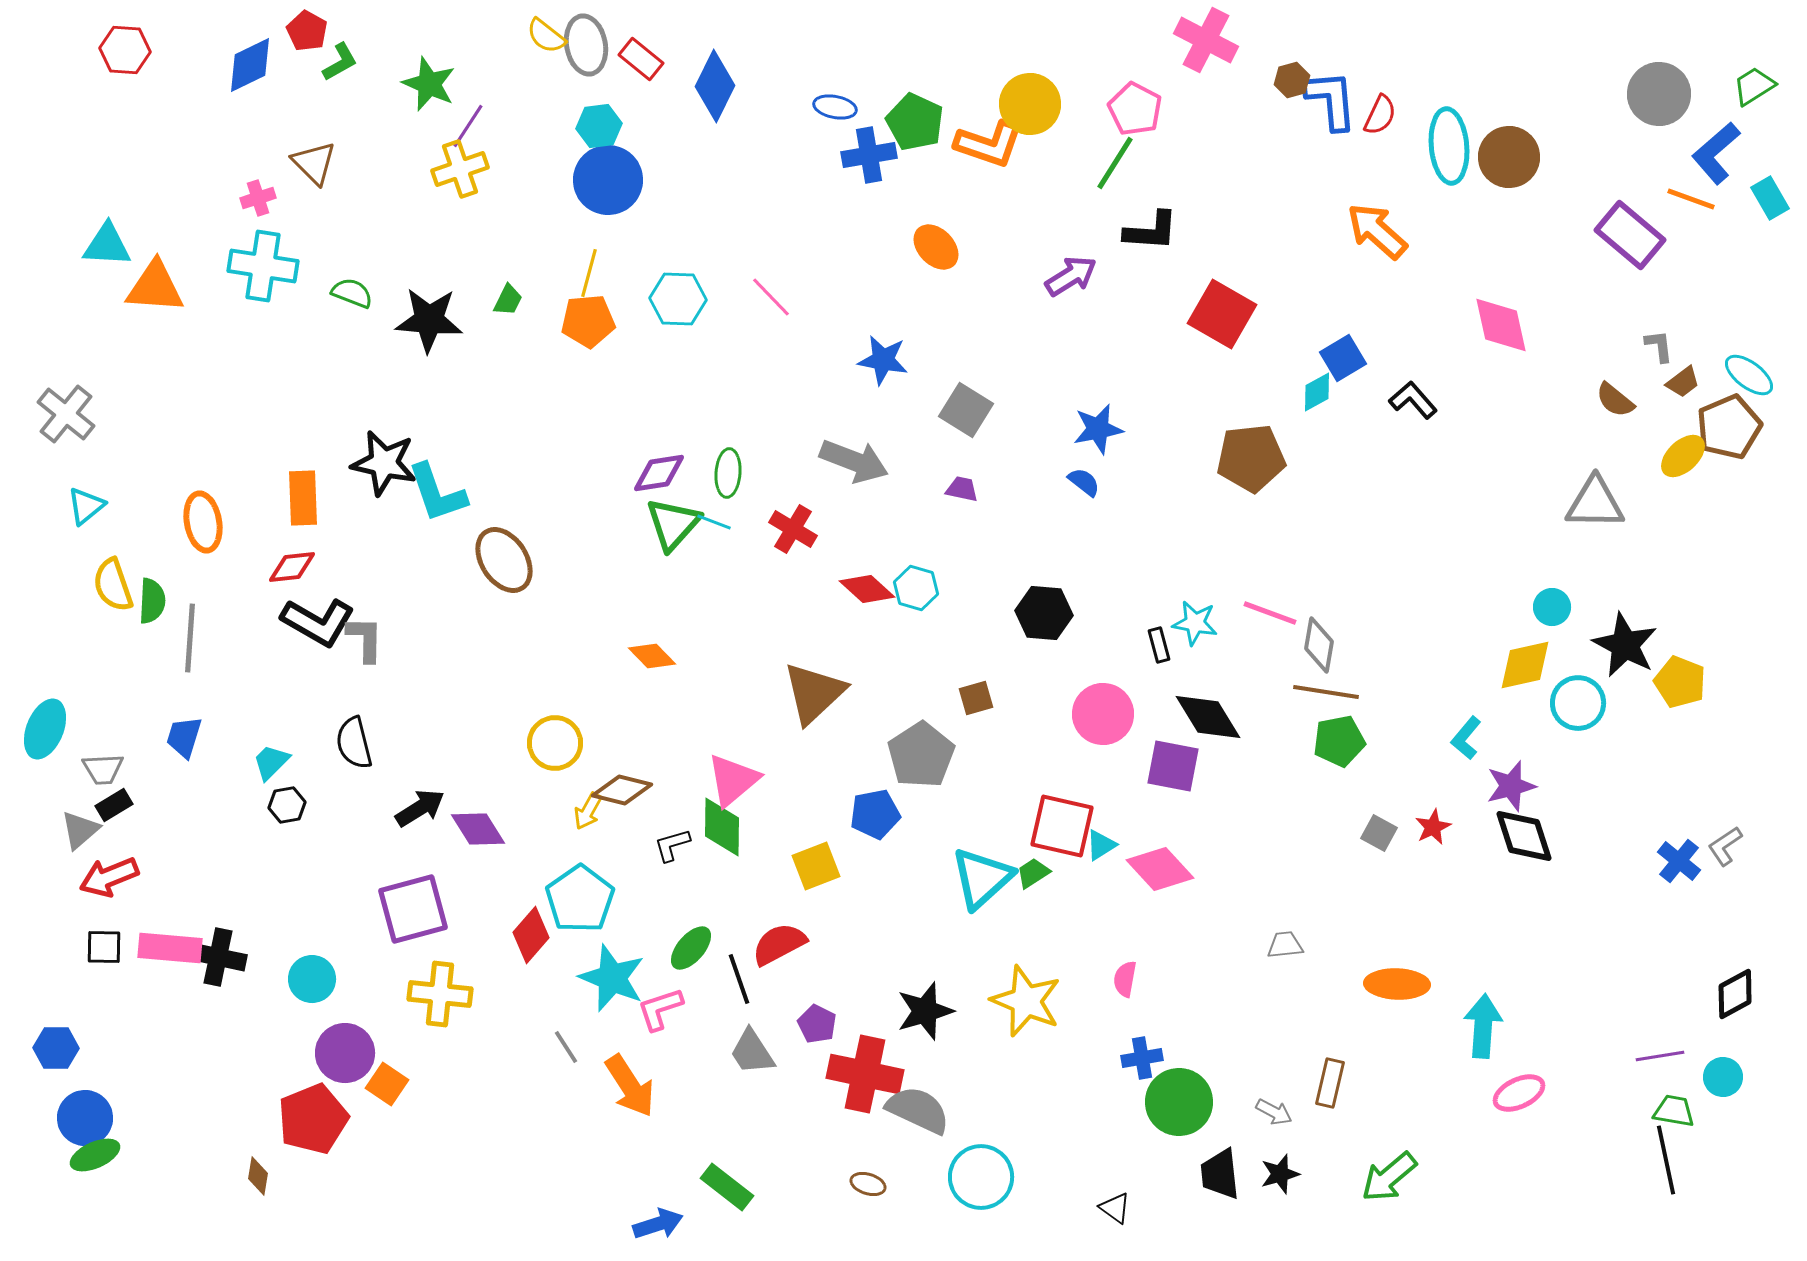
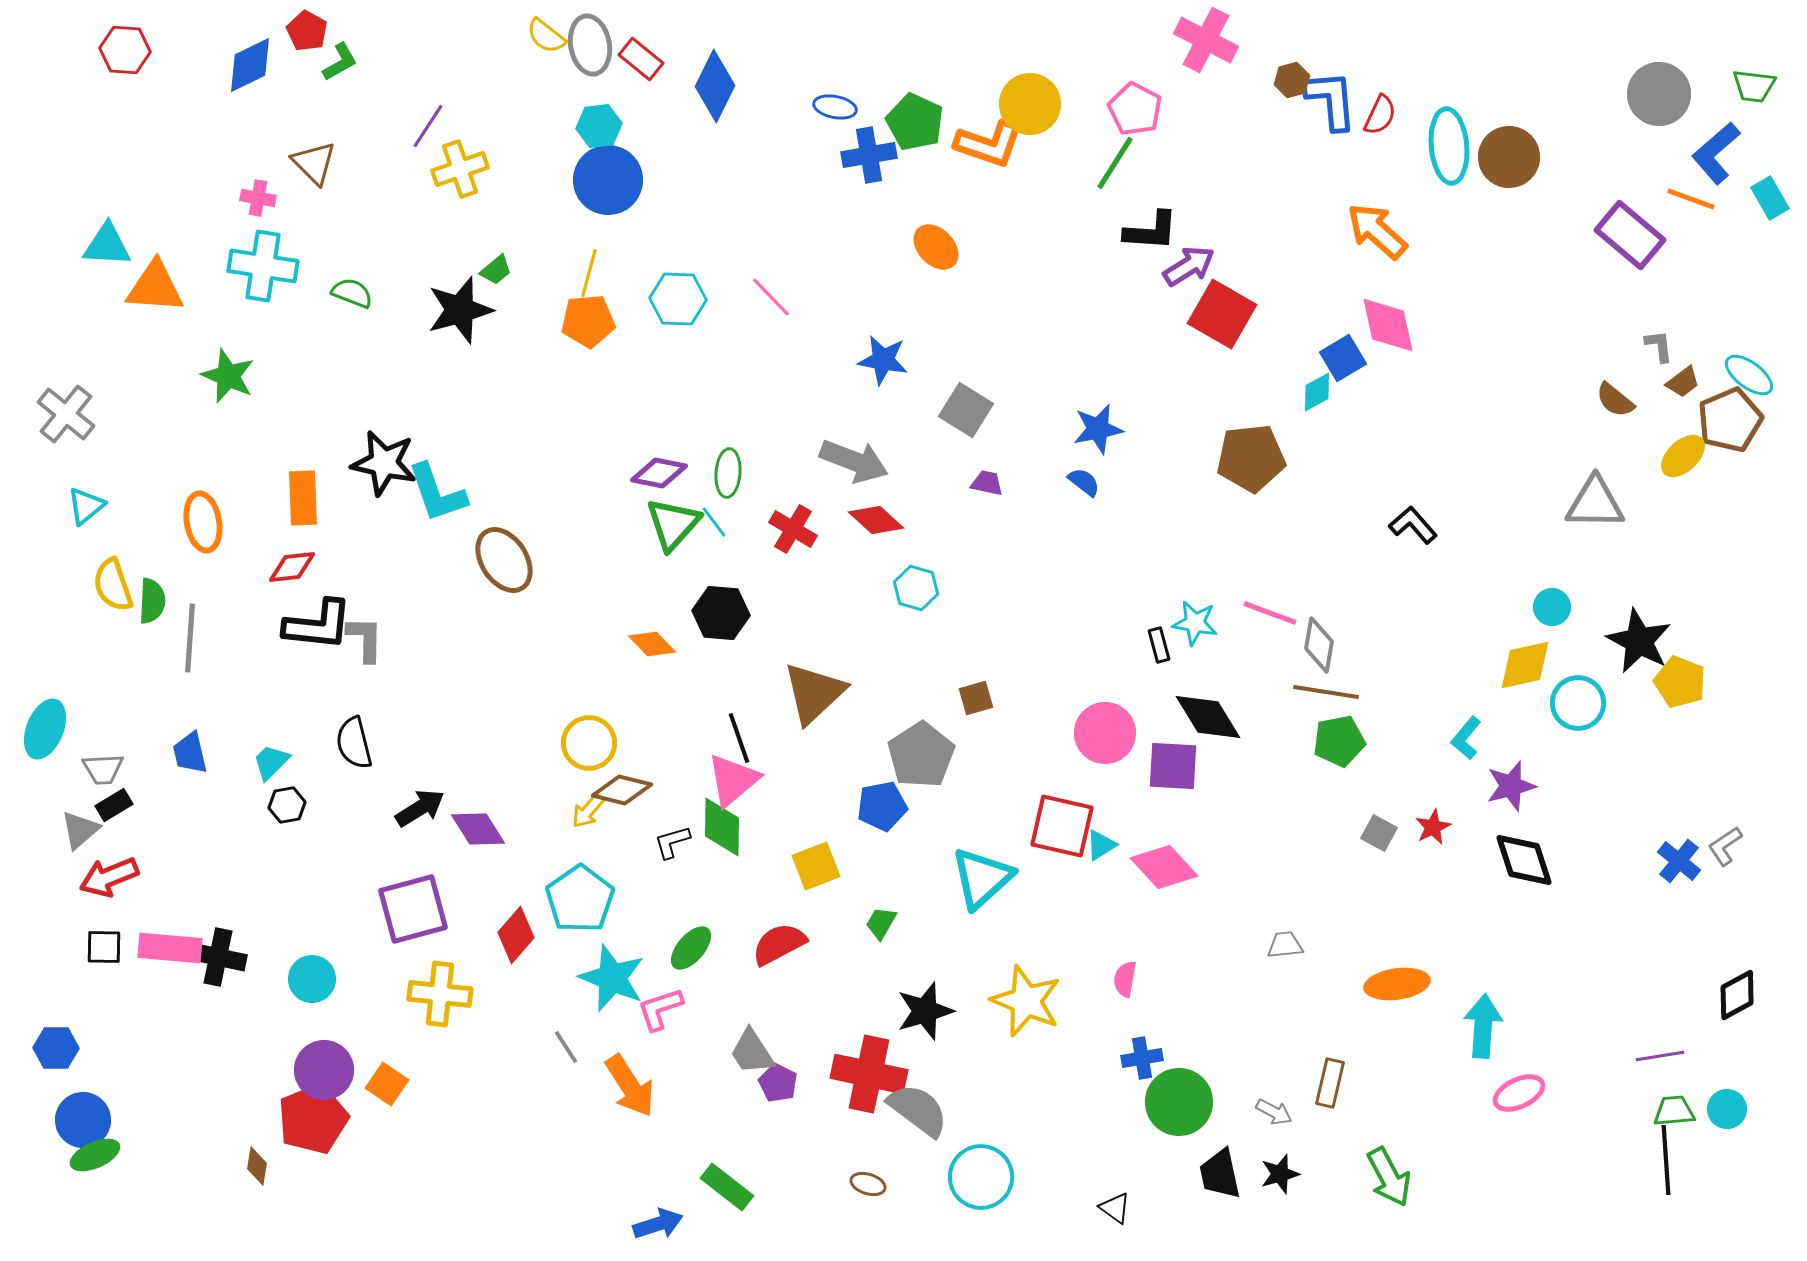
gray ellipse at (586, 45): moved 4 px right
green star at (429, 84): moved 201 px left, 292 px down
green trapezoid at (1754, 86): rotated 141 degrees counterclockwise
purple line at (468, 126): moved 40 px left
pink cross at (258, 198): rotated 28 degrees clockwise
purple arrow at (1071, 276): moved 118 px right, 10 px up
green trapezoid at (508, 300): moved 12 px left, 30 px up; rotated 24 degrees clockwise
black star at (429, 320): moved 31 px right, 10 px up; rotated 20 degrees counterclockwise
pink diamond at (1501, 325): moved 113 px left
black L-shape at (1413, 400): moved 125 px down
brown pentagon at (1729, 427): moved 1 px right, 7 px up
purple diamond at (659, 473): rotated 20 degrees clockwise
purple trapezoid at (962, 489): moved 25 px right, 6 px up
cyan line at (714, 522): rotated 32 degrees clockwise
red diamond at (867, 589): moved 9 px right, 69 px up
black hexagon at (1044, 613): moved 323 px left
black L-shape at (318, 622): moved 3 px down; rotated 24 degrees counterclockwise
black star at (1625, 645): moved 14 px right, 4 px up
orange diamond at (652, 656): moved 12 px up
pink circle at (1103, 714): moved 2 px right, 19 px down
blue trapezoid at (184, 737): moved 6 px right, 16 px down; rotated 30 degrees counterclockwise
yellow circle at (555, 743): moved 34 px right
purple square at (1173, 766): rotated 8 degrees counterclockwise
yellow arrow at (588, 811): rotated 12 degrees clockwise
blue pentagon at (875, 814): moved 7 px right, 8 px up
black diamond at (1524, 836): moved 24 px down
black L-shape at (672, 845): moved 3 px up
pink diamond at (1160, 869): moved 4 px right, 2 px up
green trapezoid at (1033, 873): moved 152 px left, 50 px down; rotated 27 degrees counterclockwise
red diamond at (531, 935): moved 15 px left
black line at (739, 979): moved 241 px up
orange ellipse at (1397, 984): rotated 10 degrees counterclockwise
black diamond at (1735, 994): moved 2 px right, 1 px down
purple pentagon at (817, 1024): moved 39 px left, 59 px down
purple circle at (345, 1053): moved 21 px left, 17 px down
red cross at (865, 1074): moved 4 px right
cyan circle at (1723, 1077): moved 4 px right, 32 px down
gray semicircle at (918, 1110): rotated 12 degrees clockwise
green trapezoid at (1674, 1111): rotated 15 degrees counterclockwise
blue circle at (85, 1118): moved 2 px left, 2 px down
black line at (1666, 1160): rotated 8 degrees clockwise
black trapezoid at (1220, 1174): rotated 6 degrees counterclockwise
brown diamond at (258, 1176): moved 1 px left, 10 px up
green arrow at (1389, 1177): rotated 78 degrees counterclockwise
